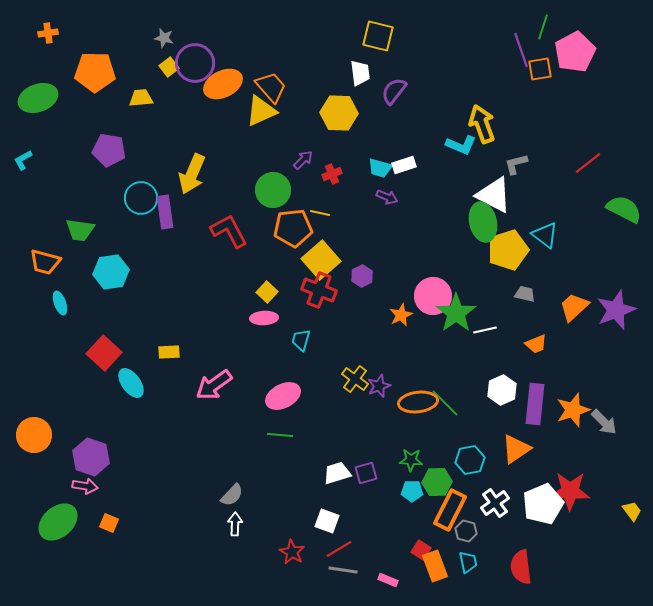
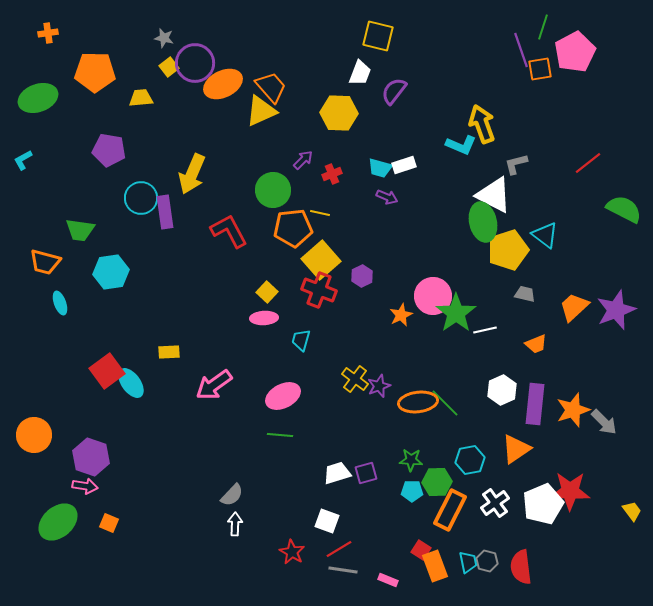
white trapezoid at (360, 73): rotated 28 degrees clockwise
red square at (104, 353): moved 3 px right, 18 px down; rotated 12 degrees clockwise
gray hexagon at (466, 531): moved 21 px right, 30 px down
